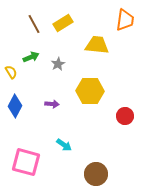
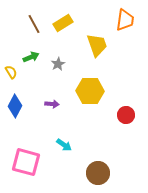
yellow trapezoid: rotated 65 degrees clockwise
red circle: moved 1 px right, 1 px up
brown circle: moved 2 px right, 1 px up
